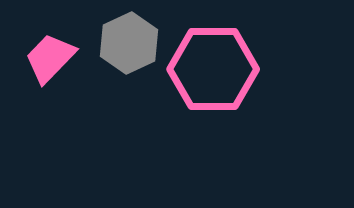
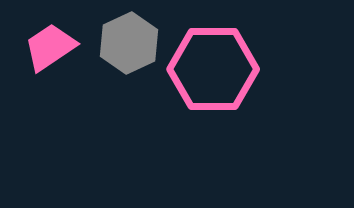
pink trapezoid: moved 11 px up; rotated 12 degrees clockwise
